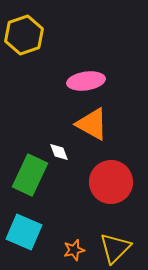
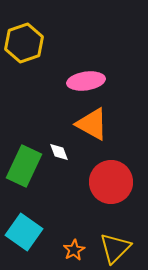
yellow hexagon: moved 8 px down
green rectangle: moved 6 px left, 9 px up
cyan square: rotated 12 degrees clockwise
orange star: rotated 15 degrees counterclockwise
